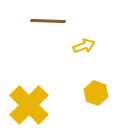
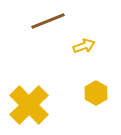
brown line: rotated 24 degrees counterclockwise
yellow hexagon: rotated 10 degrees clockwise
